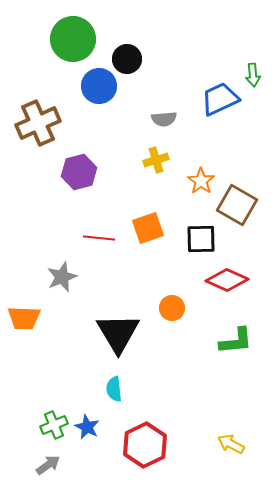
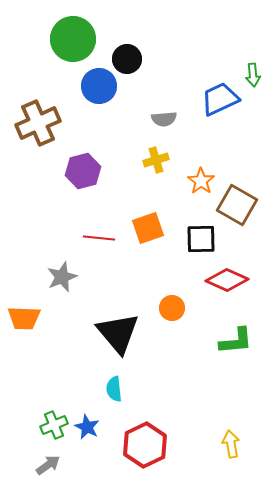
purple hexagon: moved 4 px right, 1 px up
black triangle: rotated 9 degrees counterclockwise
yellow arrow: rotated 52 degrees clockwise
